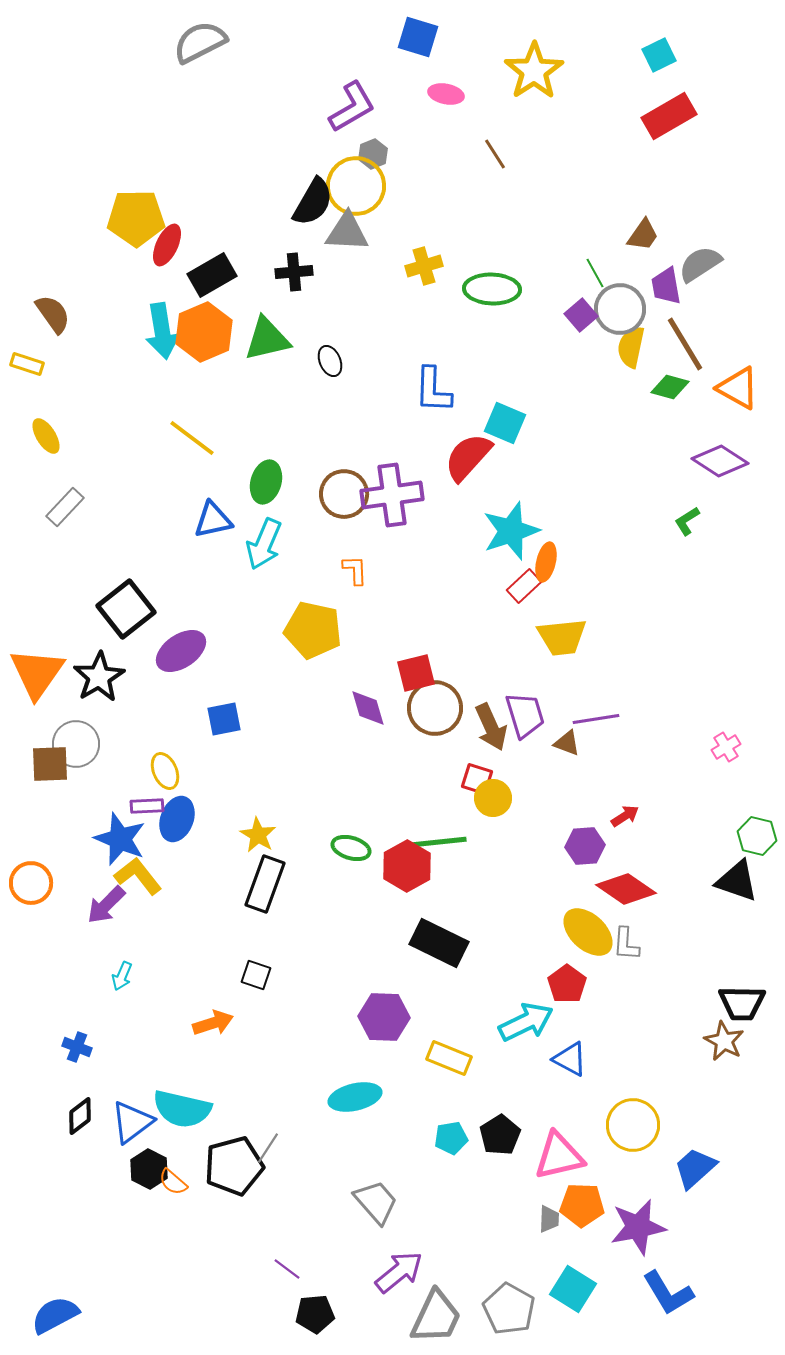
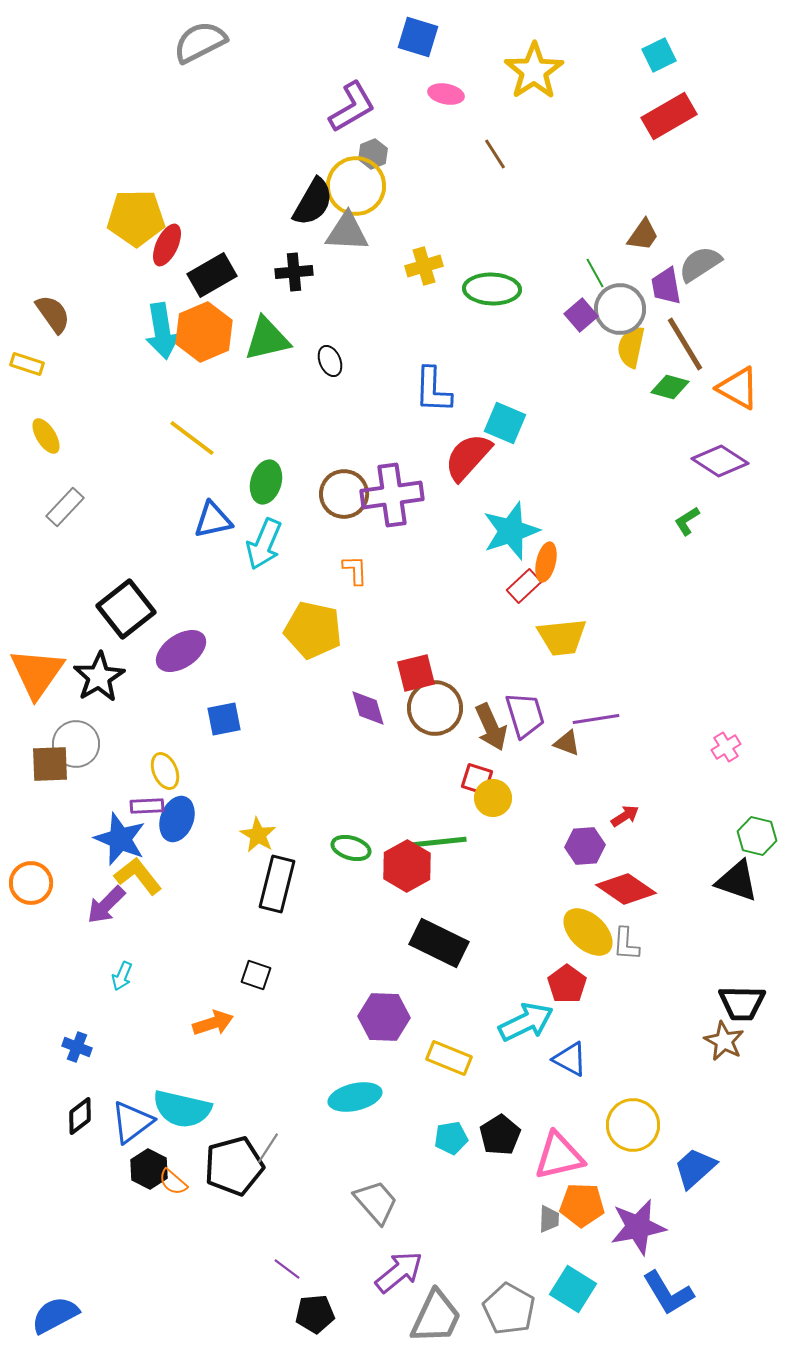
black rectangle at (265, 884): moved 12 px right; rotated 6 degrees counterclockwise
